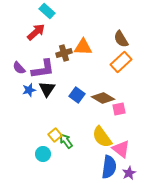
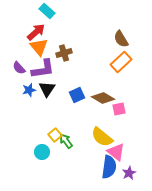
orange triangle: moved 44 px left; rotated 48 degrees clockwise
blue square: rotated 28 degrees clockwise
yellow semicircle: rotated 15 degrees counterclockwise
pink triangle: moved 5 px left, 3 px down
cyan circle: moved 1 px left, 2 px up
